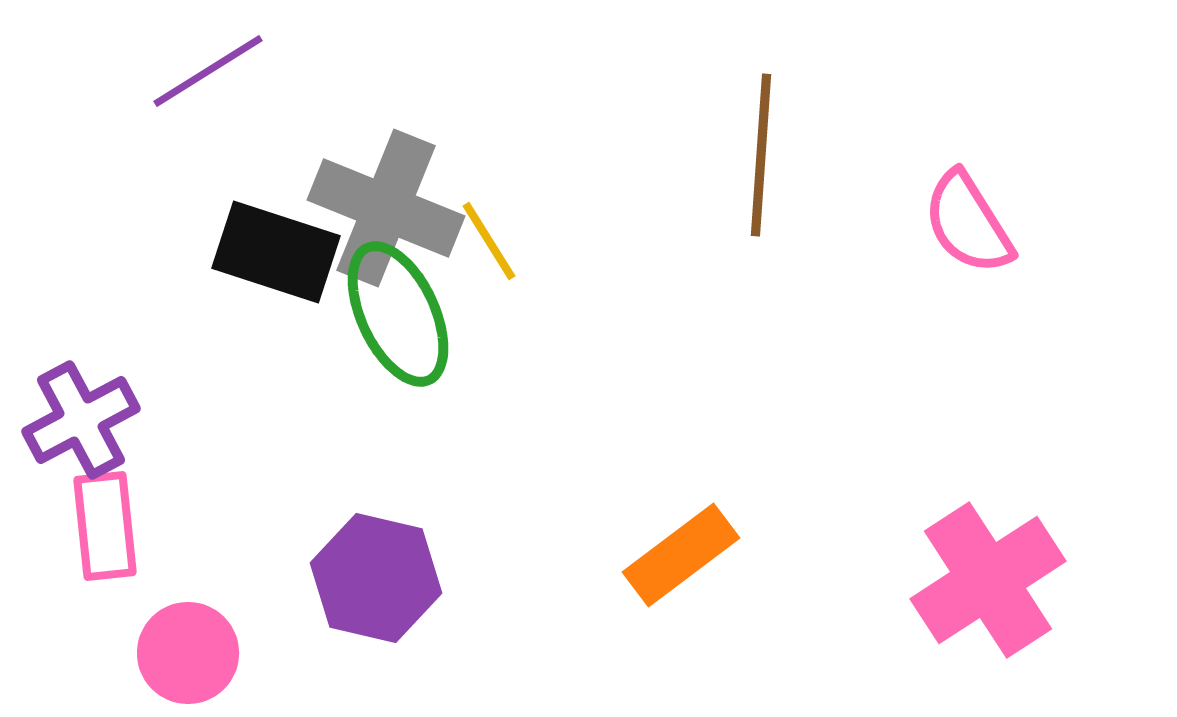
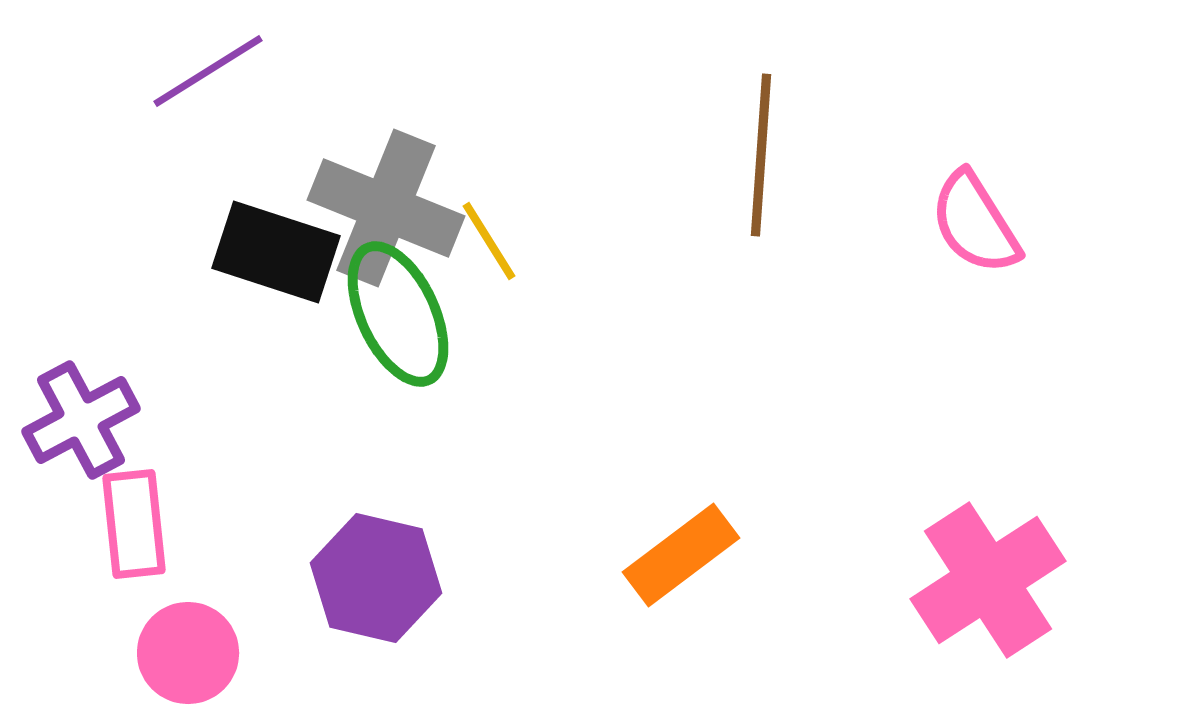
pink semicircle: moved 7 px right
pink rectangle: moved 29 px right, 2 px up
